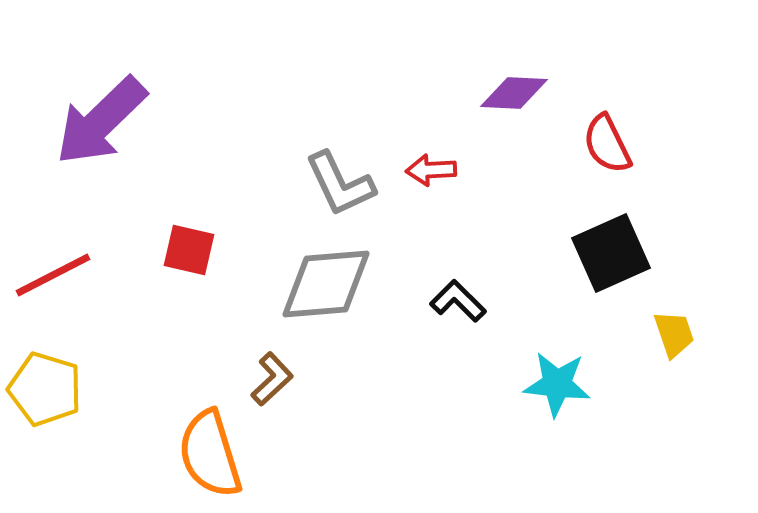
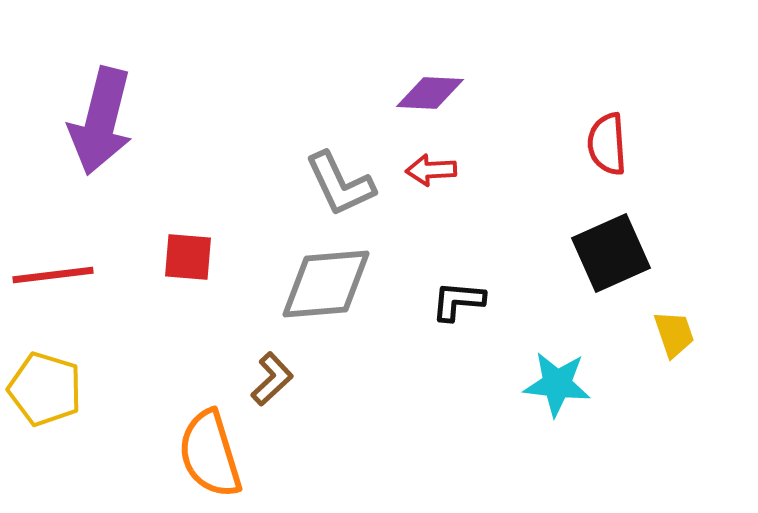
purple diamond: moved 84 px left
purple arrow: rotated 32 degrees counterclockwise
red semicircle: rotated 22 degrees clockwise
red square: moved 1 px left, 7 px down; rotated 8 degrees counterclockwise
red line: rotated 20 degrees clockwise
black L-shape: rotated 40 degrees counterclockwise
